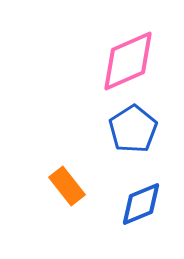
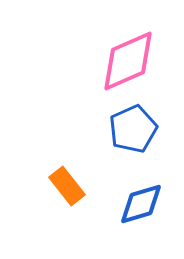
blue pentagon: rotated 9 degrees clockwise
blue diamond: rotated 6 degrees clockwise
